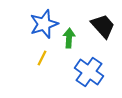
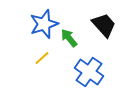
black trapezoid: moved 1 px right, 1 px up
green arrow: rotated 42 degrees counterclockwise
yellow line: rotated 21 degrees clockwise
